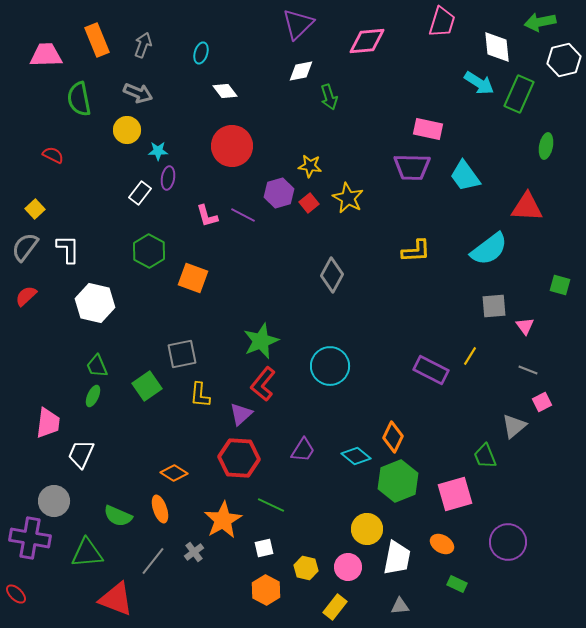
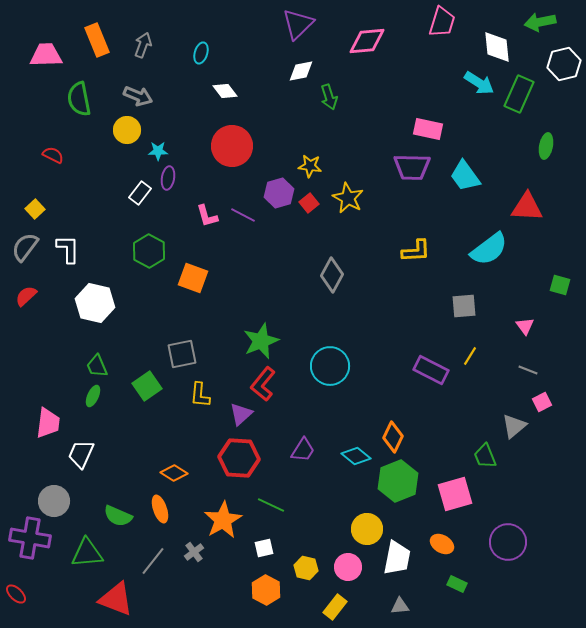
white hexagon at (564, 60): moved 4 px down
gray arrow at (138, 93): moved 3 px down
gray square at (494, 306): moved 30 px left
